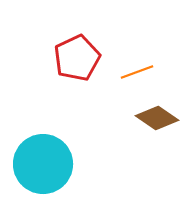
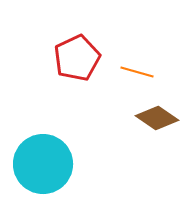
orange line: rotated 36 degrees clockwise
